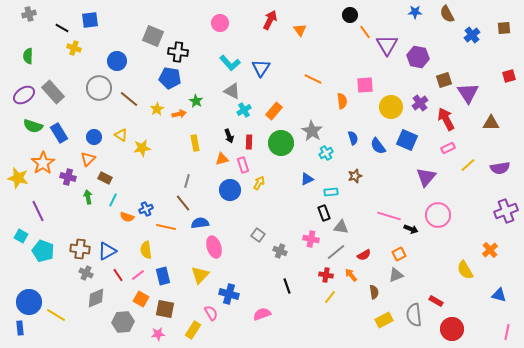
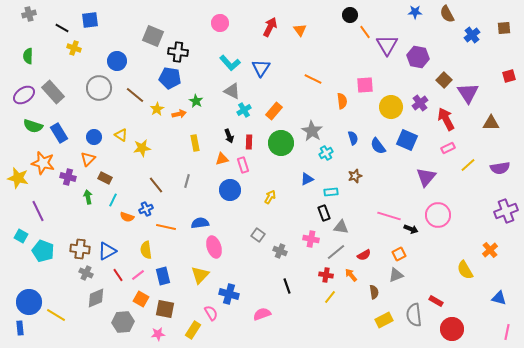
red arrow at (270, 20): moved 7 px down
brown square at (444, 80): rotated 28 degrees counterclockwise
brown line at (129, 99): moved 6 px right, 4 px up
orange star at (43, 163): rotated 25 degrees counterclockwise
yellow arrow at (259, 183): moved 11 px right, 14 px down
brown line at (183, 203): moved 27 px left, 18 px up
blue triangle at (499, 295): moved 3 px down
